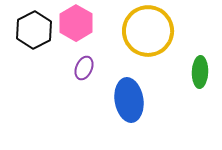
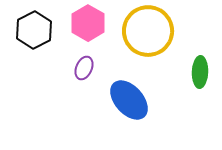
pink hexagon: moved 12 px right
blue ellipse: rotated 33 degrees counterclockwise
